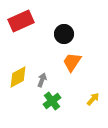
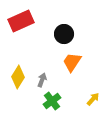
yellow diamond: rotated 30 degrees counterclockwise
